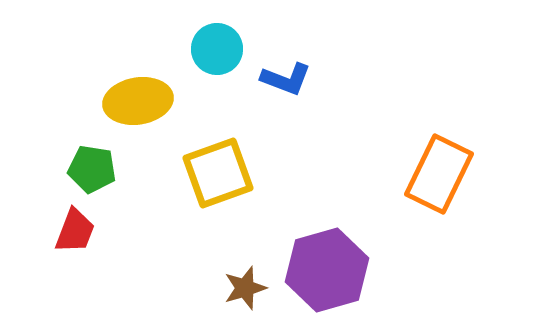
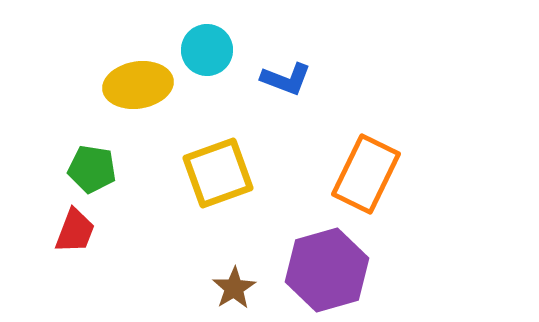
cyan circle: moved 10 px left, 1 px down
yellow ellipse: moved 16 px up
orange rectangle: moved 73 px left
brown star: moved 11 px left; rotated 15 degrees counterclockwise
